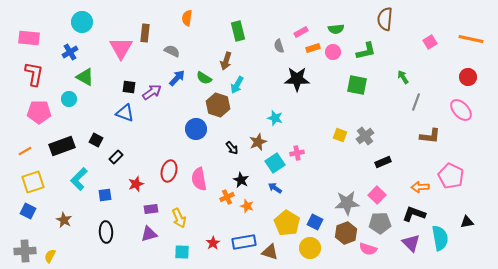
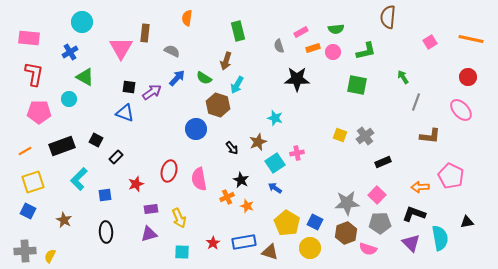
brown semicircle at (385, 19): moved 3 px right, 2 px up
